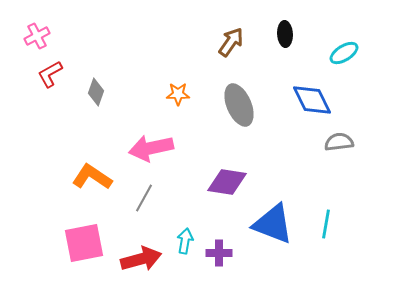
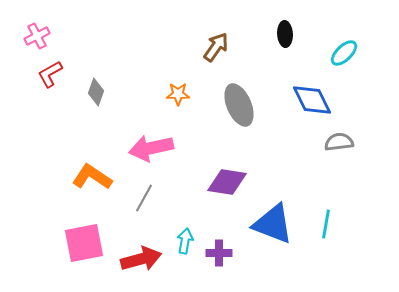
brown arrow: moved 15 px left, 5 px down
cyan ellipse: rotated 12 degrees counterclockwise
